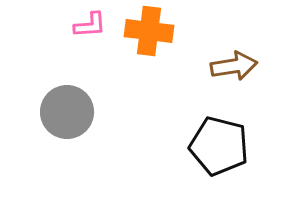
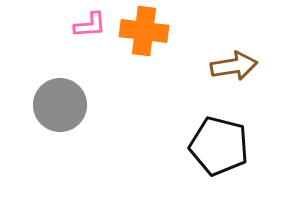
orange cross: moved 5 px left
gray circle: moved 7 px left, 7 px up
